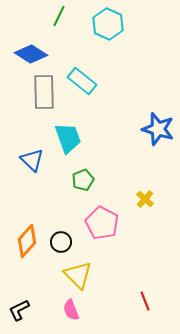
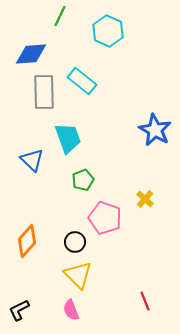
green line: moved 1 px right
cyan hexagon: moved 7 px down
blue diamond: rotated 36 degrees counterclockwise
blue star: moved 3 px left, 1 px down; rotated 12 degrees clockwise
pink pentagon: moved 3 px right, 5 px up; rotated 8 degrees counterclockwise
black circle: moved 14 px right
